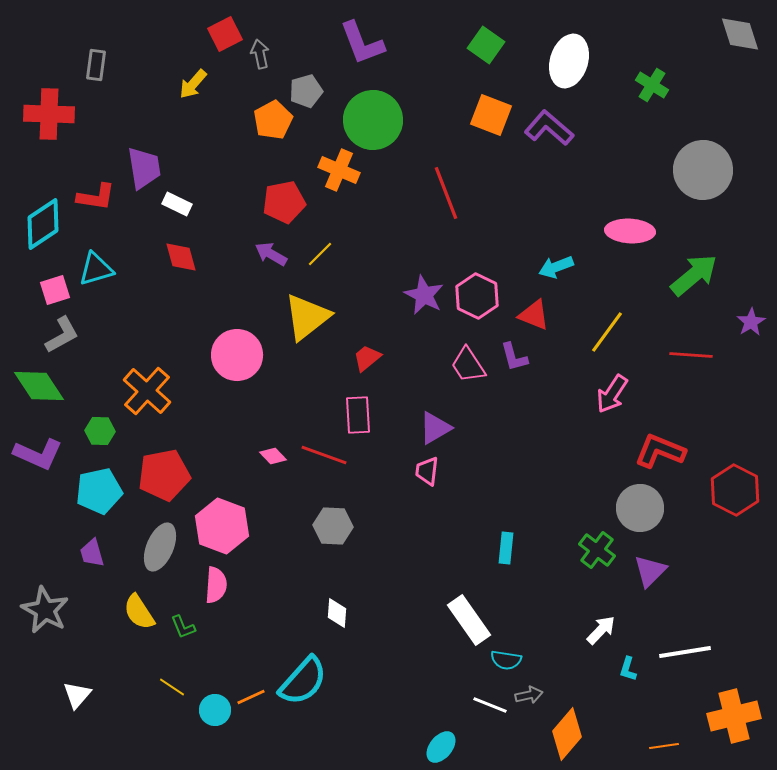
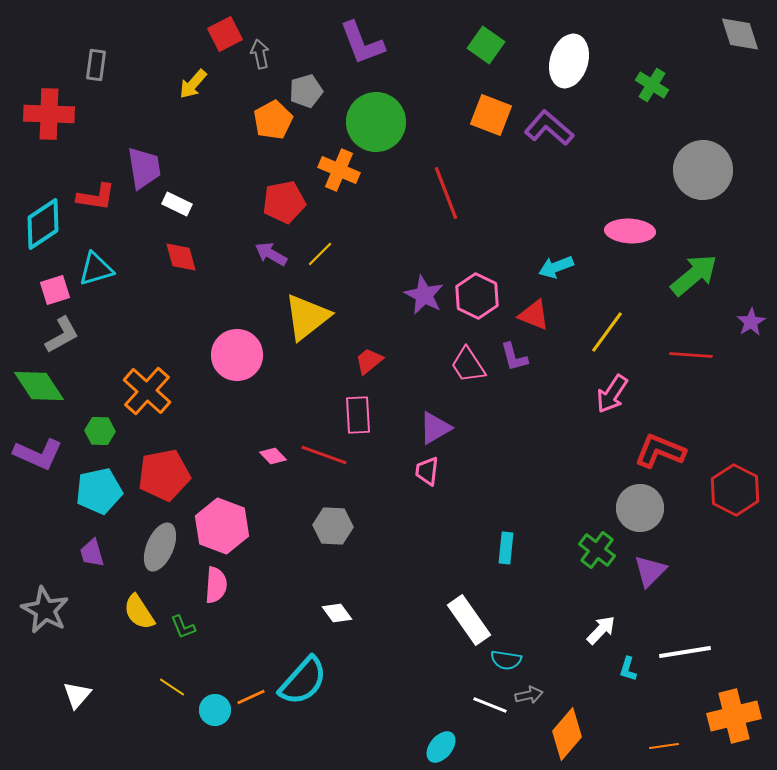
green circle at (373, 120): moved 3 px right, 2 px down
red trapezoid at (367, 358): moved 2 px right, 3 px down
white diamond at (337, 613): rotated 40 degrees counterclockwise
